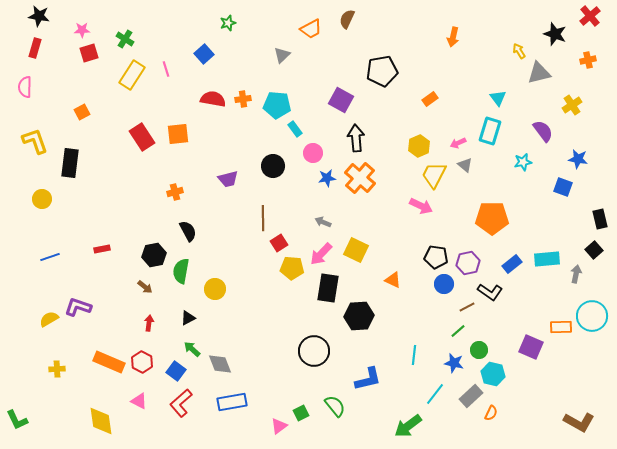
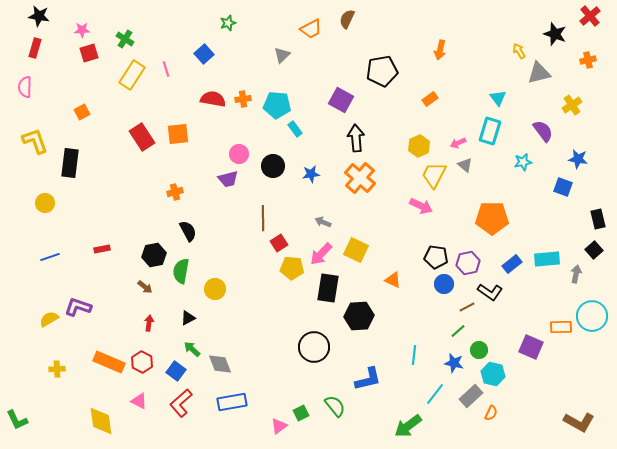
orange arrow at (453, 37): moved 13 px left, 13 px down
pink circle at (313, 153): moved 74 px left, 1 px down
blue star at (327, 178): moved 16 px left, 4 px up
yellow circle at (42, 199): moved 3 px right, 4 px down
black rectangle at (600, 219): moved 2 px left
black circle at (314, 351): moved 4 px up
